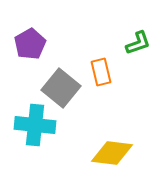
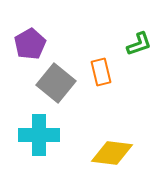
green L-shape: moved 1 px right, 1 px down
gray square: moved 5 px left, 5 px up
cyan cross: moved 4 px right, 10 px down; rotated 6 degrees counterclockwise
